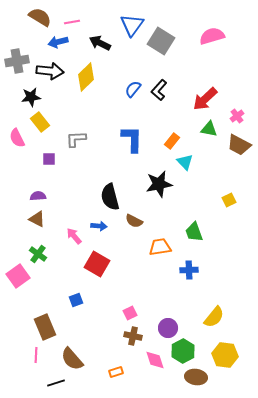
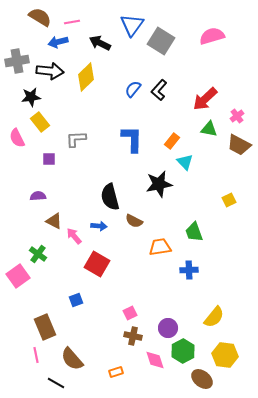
brown triangle at (37, 219): moved 17 px right, 2 px down
pink line at (36, 355): rotated 14 degrees counterclockwise
brown ellipse at (196, 377): moved 6 px right, 2 px down; rotated 30 degrees clockwise
black line at (56, 383): rotated 48 degrees clockwise
